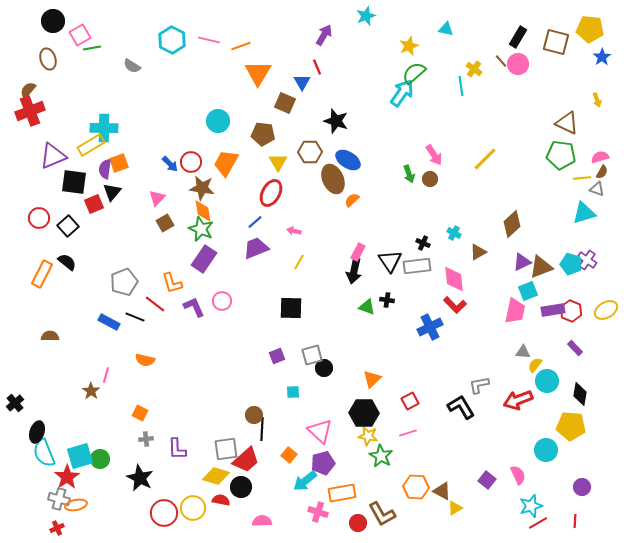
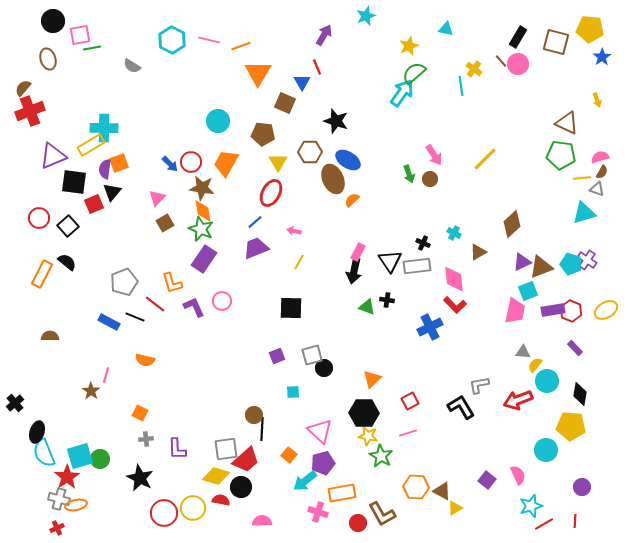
pink square at (80, 35): rotated 20 degrees clockwise
brown semicircle at (28, 90): moved 5 px left, 2 px up
red line at (538, 523): moved 6 px right, 1 px down
